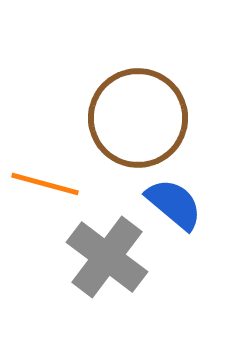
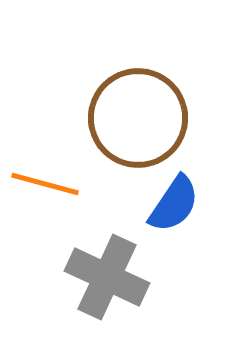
blue semicircle: rotated 84 degrees clockwise
gray cross: moved 20 px down; rotated 12 degrees counterclockwise
